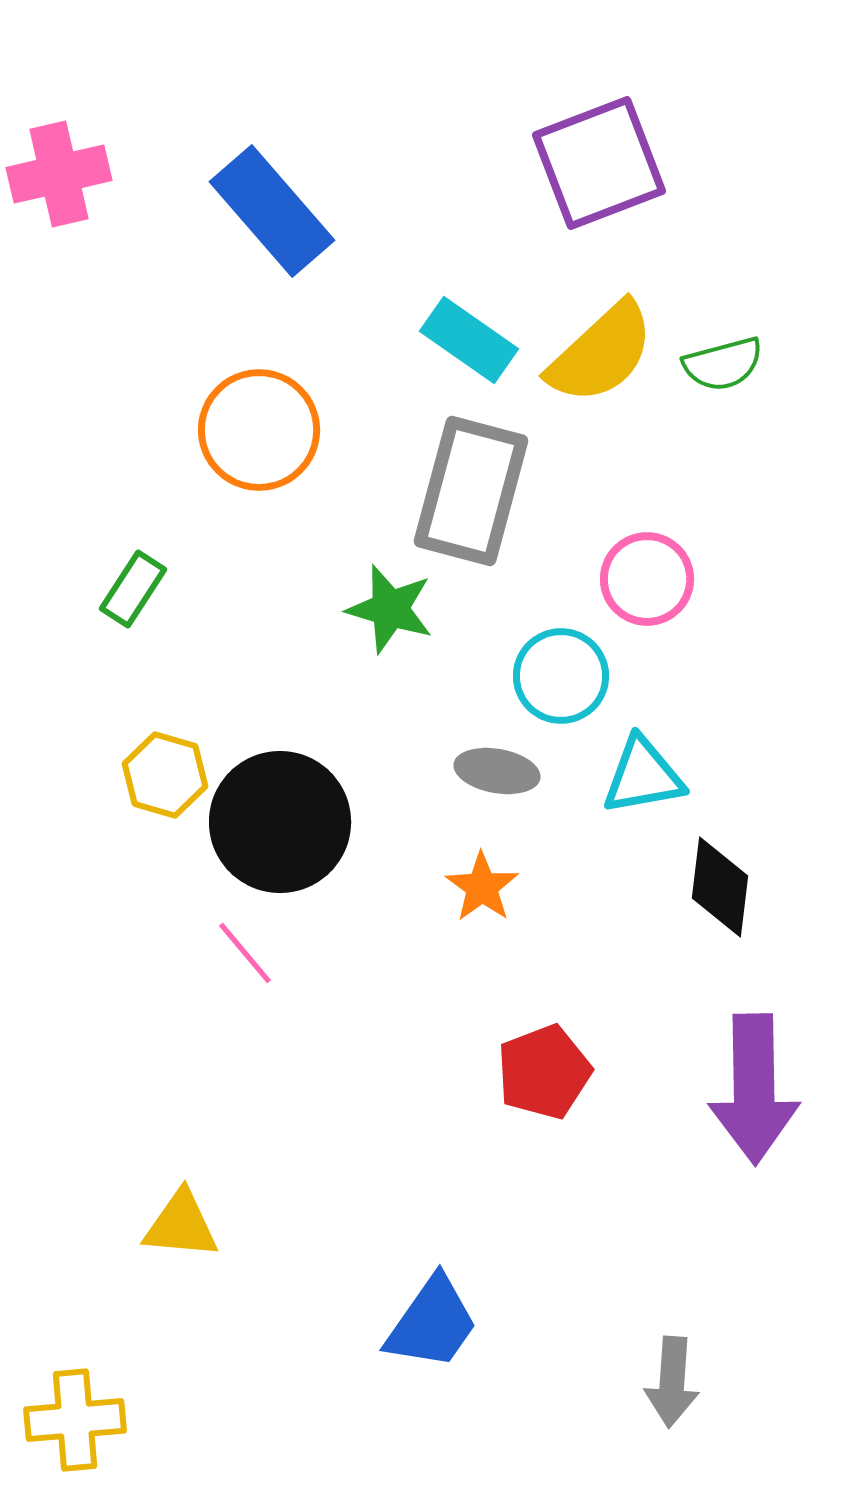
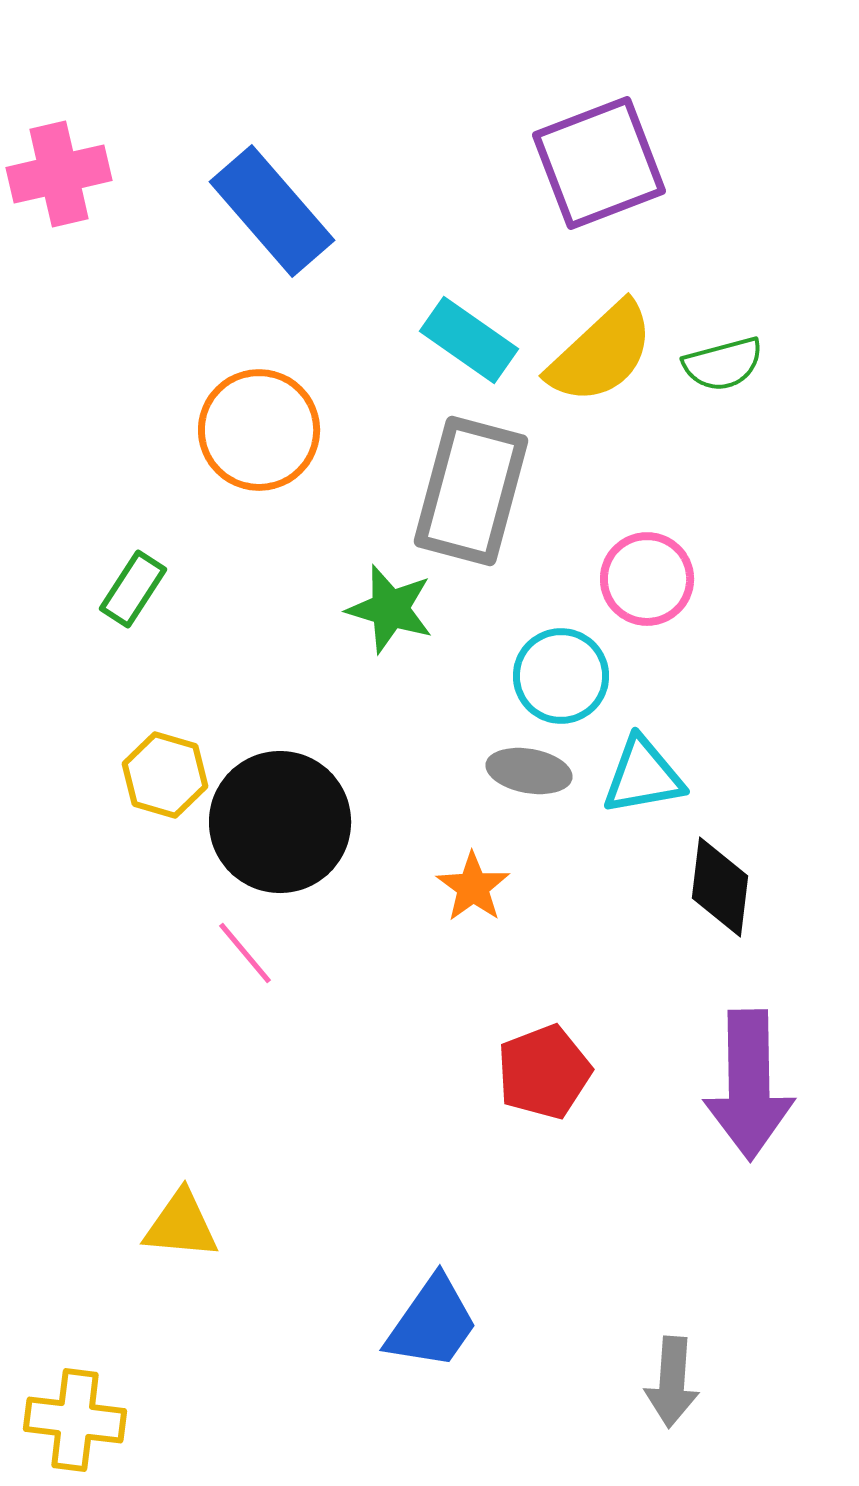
gray ellipse: moved 32 px right
orange star: moved 9 px left
purple arrow: moved 5 px left, 4 px up
yellow cross: rotated 12 degrees clockwise
